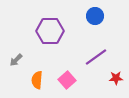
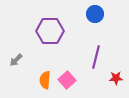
blue circle: moved 2 px up
purple line: rotated 40 degrees counterclockwise
orange semicircle: moved 8 px right
